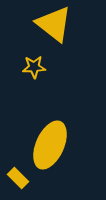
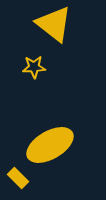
yellow ellipse: rotated 36 degrees clockwise
